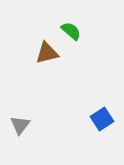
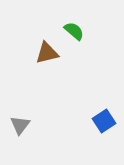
green semicircle: moved 3 px right
blue square: moved 2 px right, 2 px down
